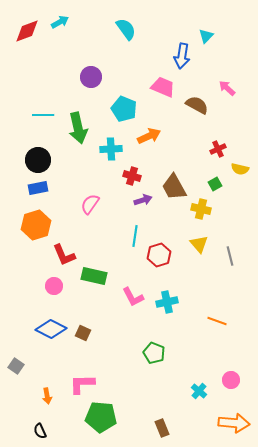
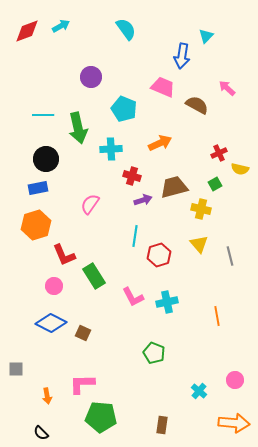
cyan arrow at (60, 22): moved 1 px right, 4 px down
orange arrow at (149, 136): moved 11 px right, 7 px down
red cross at (218, 149): moved 1 px right, 4 px down
black circle at (38, 160): moved 8 px right, 1 px up
brown trapezoid at (174, 187): rotated 104 degrees clockwise
green rectangle at (94, 276): rotated 45 degrees clockwise
orange line at (217, 321): moved 5 px up; rotated 60 degrees clockwise
blue diamond at (51, 329): moved 6 px up
gray square at (16, 366): moved 3 px down; rotated 35 degrees counterclockwise
pink circle at (231, 380): moved 4 px right
brown rectangle at (162, 428): moved 3 px up; rotated 30 degrees clockwise
black semicircle at (40, 431): moved 1 px right, 2 px down; rotated 21 degrees counterclockwise
